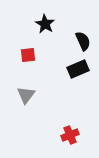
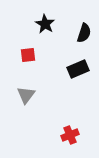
black semicircle: moved 1 px right, 8 px up; rotated 42 degrees clockwise
